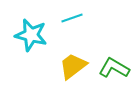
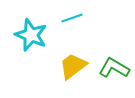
cyan star: rotated 8 degrees clockwise
